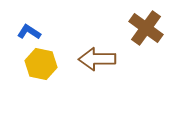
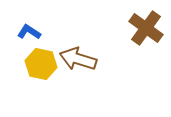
brown arrow: moved 19 px left; rotated 18 degrees clockwise
